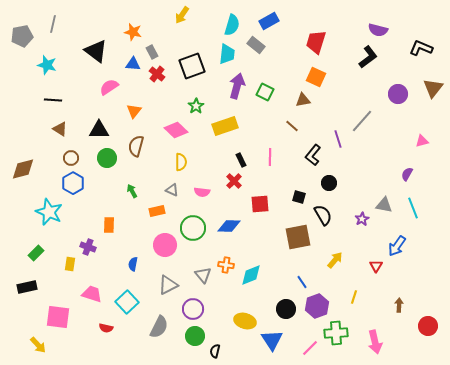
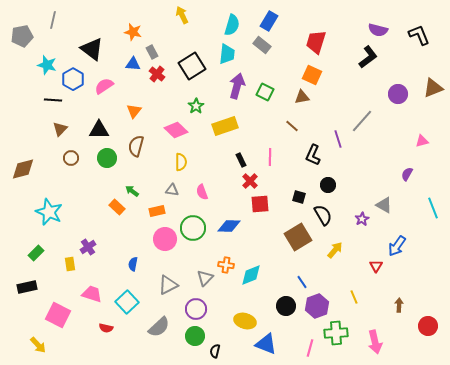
yellow arrow at (182, 15): rotated 120 degrees clockwise
blue rectangle at (269, 21): rotated 30 degrees counterclockwise
gray line at (53, 24): moved 4 px up
gray rectangle at (256, 45): moved 6 px right
black L-shape at (421, 48): moved 2 px left, 13 px up; rotated 45 degrees clockwise
black triangle at (96, 51): moved 4 px left, 2 px up
black square at (192, 66): rotated 12 degrees counterclockwise
orange square at (316, 77): moved 4 px left, 2 px up
pink semicircle at (109, 87): moved 5 px left, 1 px up
brown triangle at (433, 88): rotated 30 degrees clockwise
brown triangle at (303, 100): moved 1 px left, 3 px up
brown triangle at (60, 129): rotated 42 degrees clockwise
black L-shape at (313, 155): rotated 15 degrees counterclockwise
red cross at (234, 181): moved 16 px right
blue hexagon at (73, 183): moved 104 px up
black circle at (329, 183): moved 1 px left, 2 px down
gray triangle at (172, 190): rotated 16 degrees counterclockwise
green arrow at (132, 191): rotated 24 degrees counterclockwise
pink semicircle at (202, 192): rotated 63 degrees clockwise
gray triangle at (384, 205): rotated 18 degrees clockwise
cyan line at (413, 208): moved 20 px right
orange rectangle at (109, 225): moved 8 px right, 18 px up; rotated 49 degrees counterclockwise
brown square at (298, 237): rotated 20 degrees counterclockwise
pink circle at (165, 245): moved 6 px up
purple cross at (88, 247): rotated 35 degrees clockwise
yellow arrow at (335, 260): moved 10 px up
yellow rectangle at (70, 264): rotated 16 degrees counterclockwise
gray triangle at (203, 275): moved 2 px right, 3 px down; rotated 24 degrees clockwise
yellow line at (354, 297): rotated 40 degrees counterclockwise
purple circle at (193, 309): moved 3 px right
black circle at (286, 309): moved 3 px up
pink square at (58, 317): moved 2 px up; rotated 20 degrees clockwise
gray semicircle at (159, 327): rotated 20 degrees clockwise
blue triangle at (272, 340): moved 6 px left, 4 px down; rotated 35 degrees counterclockwise
pink line at (310, 348): rotated 30 degrees counterclockwise
